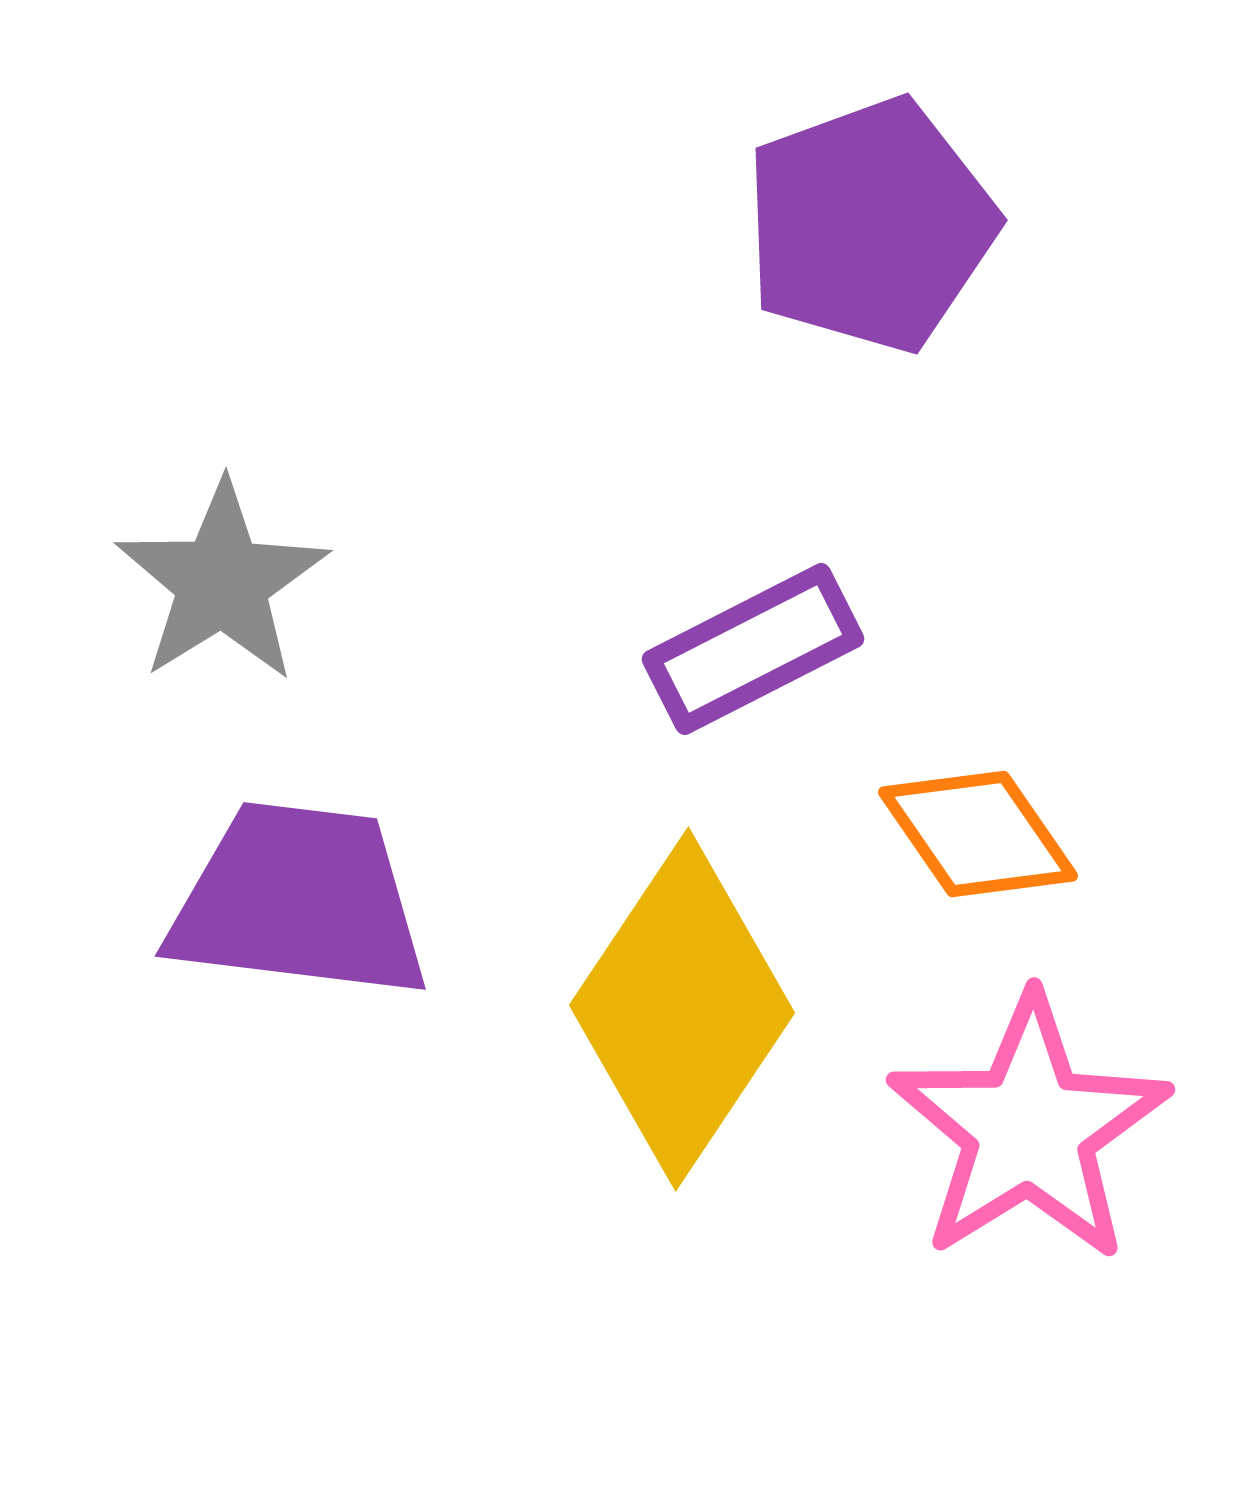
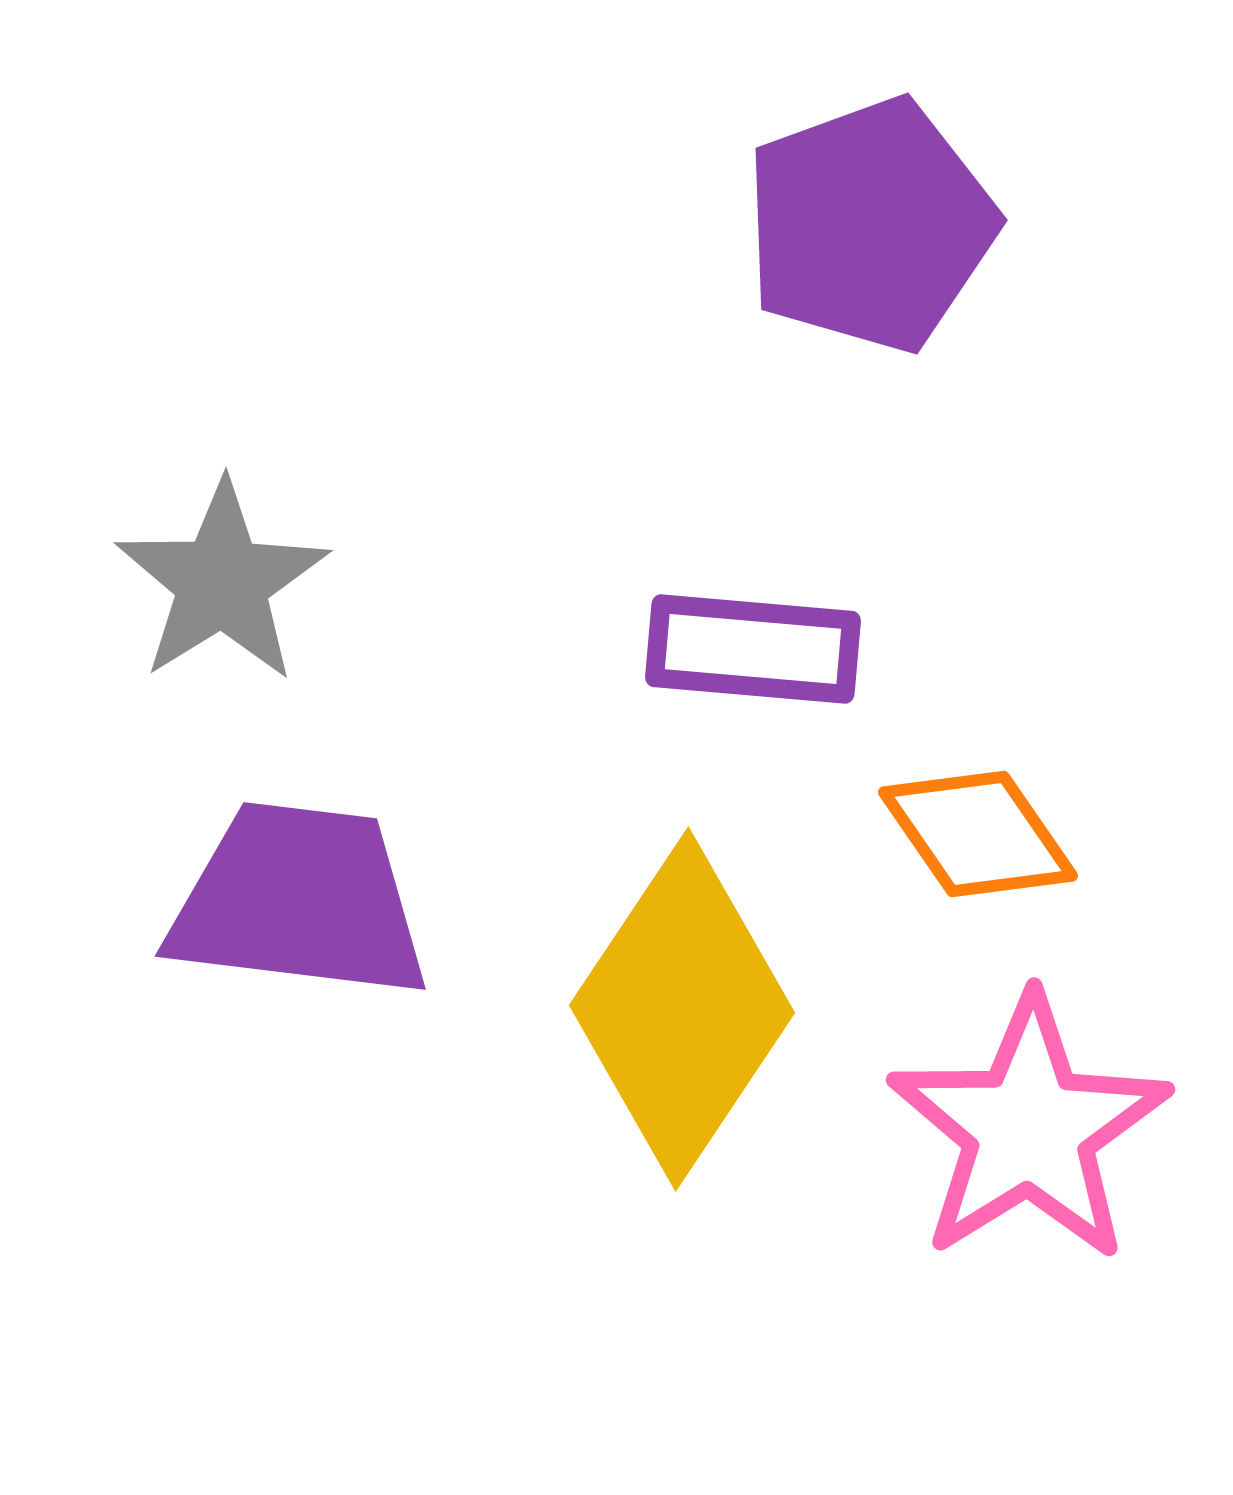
purple rectangle: rotated 32 degrees clockwise
